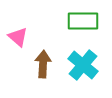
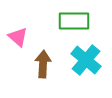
green rectangle: moved 9 px left
cyan cross: moved 3 px right, 5 px up
